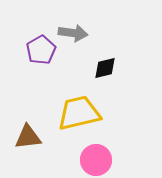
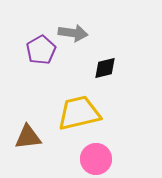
pink circle: moved 1 px up
